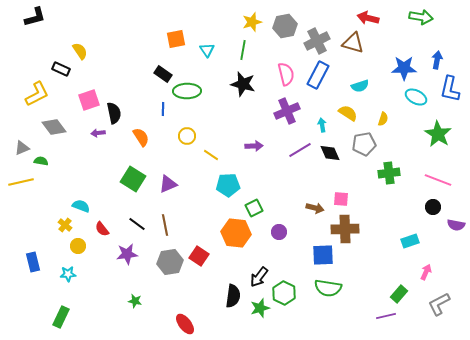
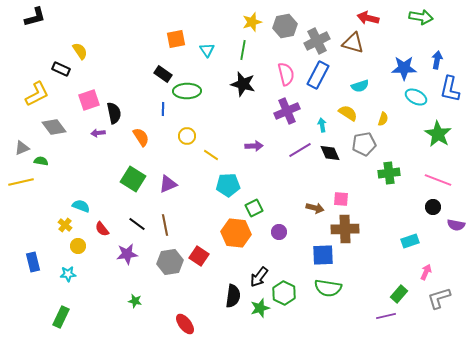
gray L-shape at (439, 304): moved 6 px up; rotated 10 degrees clockwise
